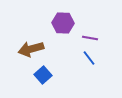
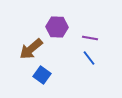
purple hexagon: moved 6 px left, 4 px down
brown arrow: rotated 25 degrees counterclockwise
blue square: moved 1 px left; rotated 12 degrees counterclockwise
